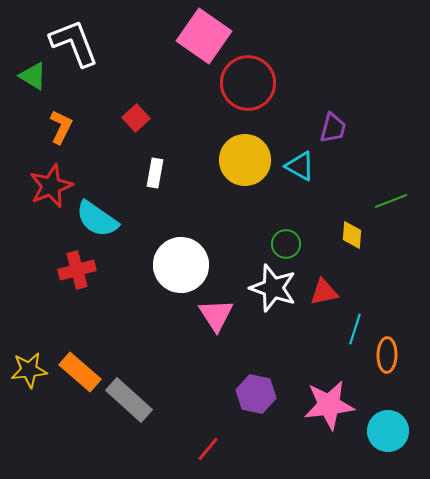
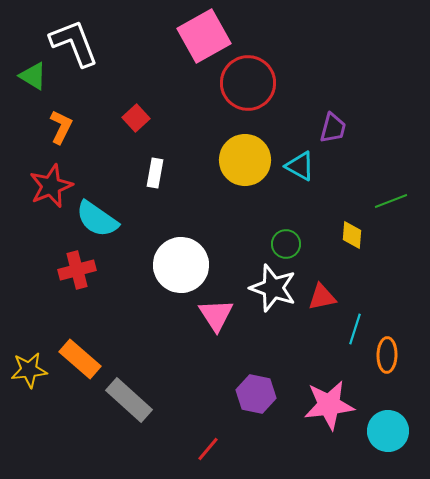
pink square: rotated 26 degrees clockwise
red triangle: moved 2 px left, 5 px down
orange rectangle: moved 13 px up
